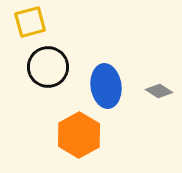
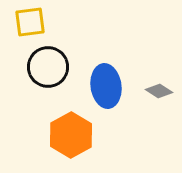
yellow square: rotated 8 degrees clockwise
orange hexagon: moved 8 px left
